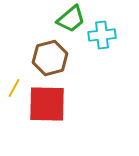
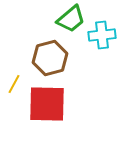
yellow line: moved 4 px up
